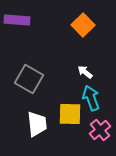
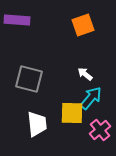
orange square: rotated 25 degrees clockwise
white arrow: moved 2 px down
gray square: rotated 16 degrees counterclockwise
cyan arrow: rotated 60 degrees clockwise
yellow square: moved 2 px right, 1 px up
